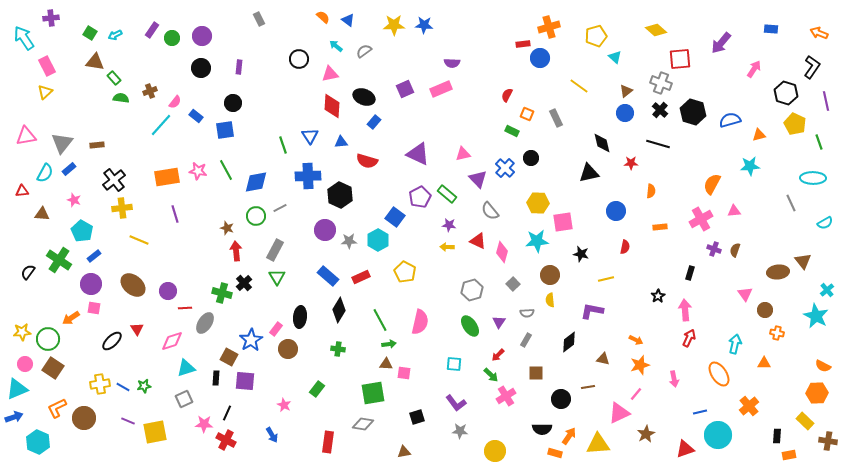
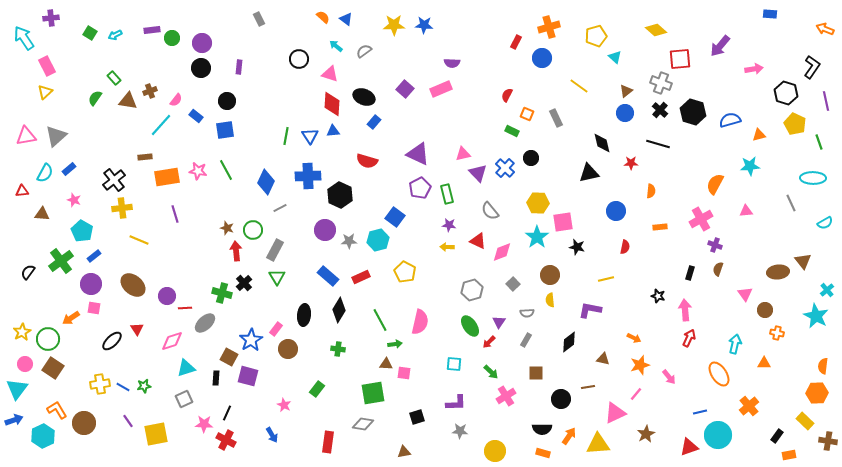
blue triangle at (348, 20): moved 2 px left, 1 px up
blue rectangle at (771, 29): moved 1 px left, 15 px up
purple rectangle at (152, 30): rotated 49 degrees clockwise
orange arrow at (819, 33): moved 6 px right, 4 px up
purple circle at (202, 36): moved 7 px down
purple arrow at (721, 43): moved 1 px left, 3 px down
red rectangle at (523, 44): moved 7 px left, 2 px up; rotated 56 degrees counterclockwise
blue circle at (540, 58): moved 2 px right
brown triangle at (95, 62): moved 33 px right, 39 px down
pink arrow at (754, 69): rotated 48 degrees clockwise
pink triangle at (330, 74): rotated 30 degrees clockwise
purple square at (405, 89): rotated 24 degrees counterclockwise
green semicircle at (121, 98): moved 26 px left; rotated 63 degrees counterclockwise
pink semicircle at (175, 102): moved 1 px right, 2 px up
black circle at (233, 103): moved 6 px left, 2 px up
red diamond at (332, 106): moved 2 px up
blue triangle at (341, 142): moved 8 px left, 11 px up
gray triangle at (62, 143): moved 6 px left, 7 px up; rotated 10 degrees clockwise
brown rectangle at (97, 145): moved 48 px right, 12 px down
green line at (283, 145): moved 3 px right, 9 px up; rotated 30 degrees clockwise
purple triangle at (478, 179): moved 6 px up
blue diamond at (256, 182): moved 10 px right; rotated 55 degrees counterclockwise
orange semicircle at (712, 184): moved 3 px right
green rectangle at (447, 194): rotated 36 degrees clockwise
purple pentagon at (420, 197): moved 9 px up
pink triangle at (734, 211): moved 12 px right
green circle at (256, 216): moved 3 px left, 14 px down
cyan hexagon at (378, 240): rotated 15 degrees clockwise
cyan star at (537, 241): moved 4 px up; rotated 30 degrees counterclockwise
purple cross at (714, 249): moved 1 px right, 4 px up
brown semicircle at (735, 250): moved 17 px left, 19 px down
pink diamond at (502, 252): rotated 55 degrees clockwise
black star at (581, 254): moved 4 px left, 7 px up
green cross at (59, 260): moved 2 px right, 1 px down; rotated 20 degrees clockwise
purple circle at (168, 291): moved 1 px left, 5 px down
black star at (658, 296): rotated 24 degrees counterclockwise
purple L-shape at (592, 311): moved 2 px left, 1 px up
black ellipse at (300, 317): moved 4 px right, 2 px up
gray ellipse at (205, 323): rotated 15 degrees clockwise
yellow star at (22, 332): rotated 24 degrees counterclockwise
orange arrow at (636, 340): moved 2 px left, 2 px up
green arrow at (389, 344): moved 6 px right
red arrow at (498, 355): moved 9 px left, 13 px up
orange semicircle at (823, 366): rotated 70 degrees clockwise
green arrow at (491, 375): moved 3 px up
pink arrow at (674, 379): moved 5 px left, 2 px up; rotated 28 degrees counterclockwise
purple square at (245, 381): moved 3 px right, 5 px up; rotated 10 degrees clockwise
cyan triangle at (17, 389): rotated 30 degrees counterclockwise
purple L-shape at (456, 403): rotated 55 degrees counterclockwise
orange L-shape at (57, 408): moved 2 px down; rotated 85 degrees clockwise
pink triangle at (619, 413): moved 4 px left
blue arrow at (14, 417): moved 3 px down
brown circle at (84, 418): moved 5 px down
purple line at (128, 421): rotated 32 degrees clockwise
yellow square at (155, 432): moved 1 px right, 2 px down
black rectangle at (777, 436): rotated 32 degrees clockwise
cyan hexagon at (38, 442): moved 5 px right, 6 px up; rotated 10 degrees clockwise
red triangle at (685, 449): moved 4 px right, 2 px up
orange rectangle at (555, 453): moved 12 px left
